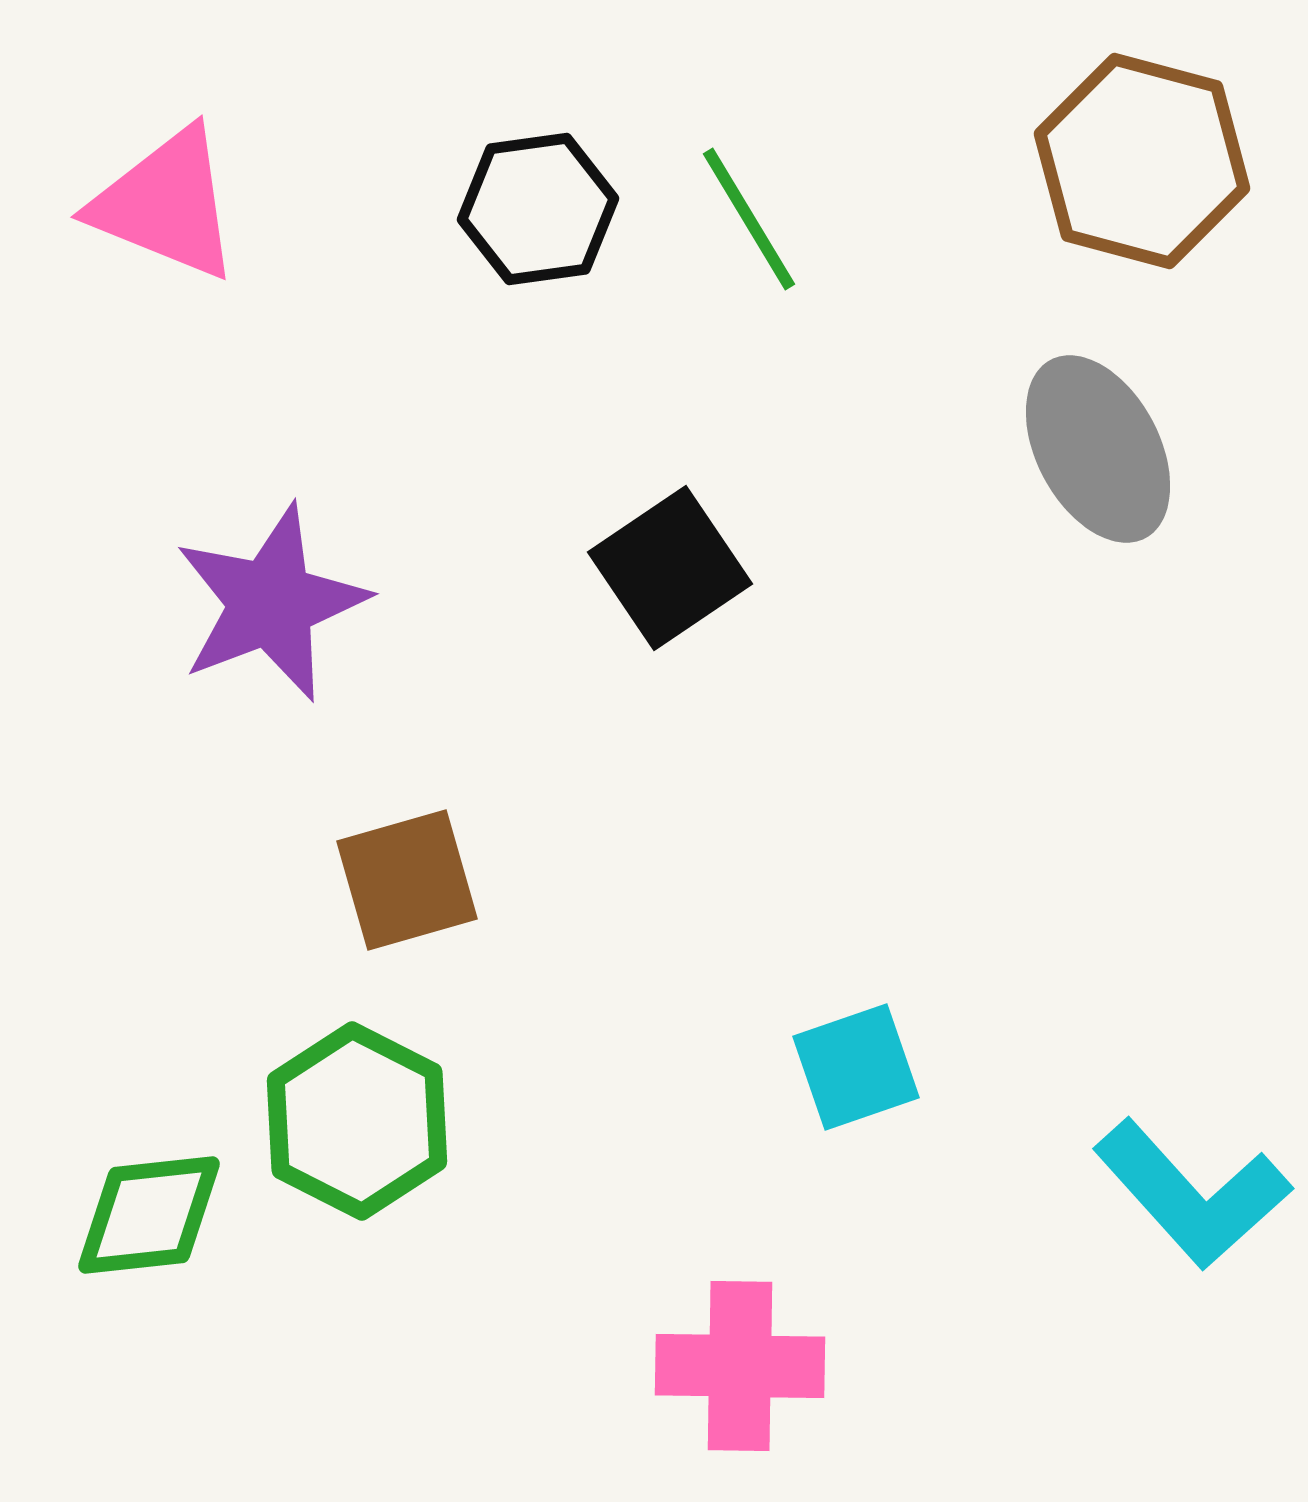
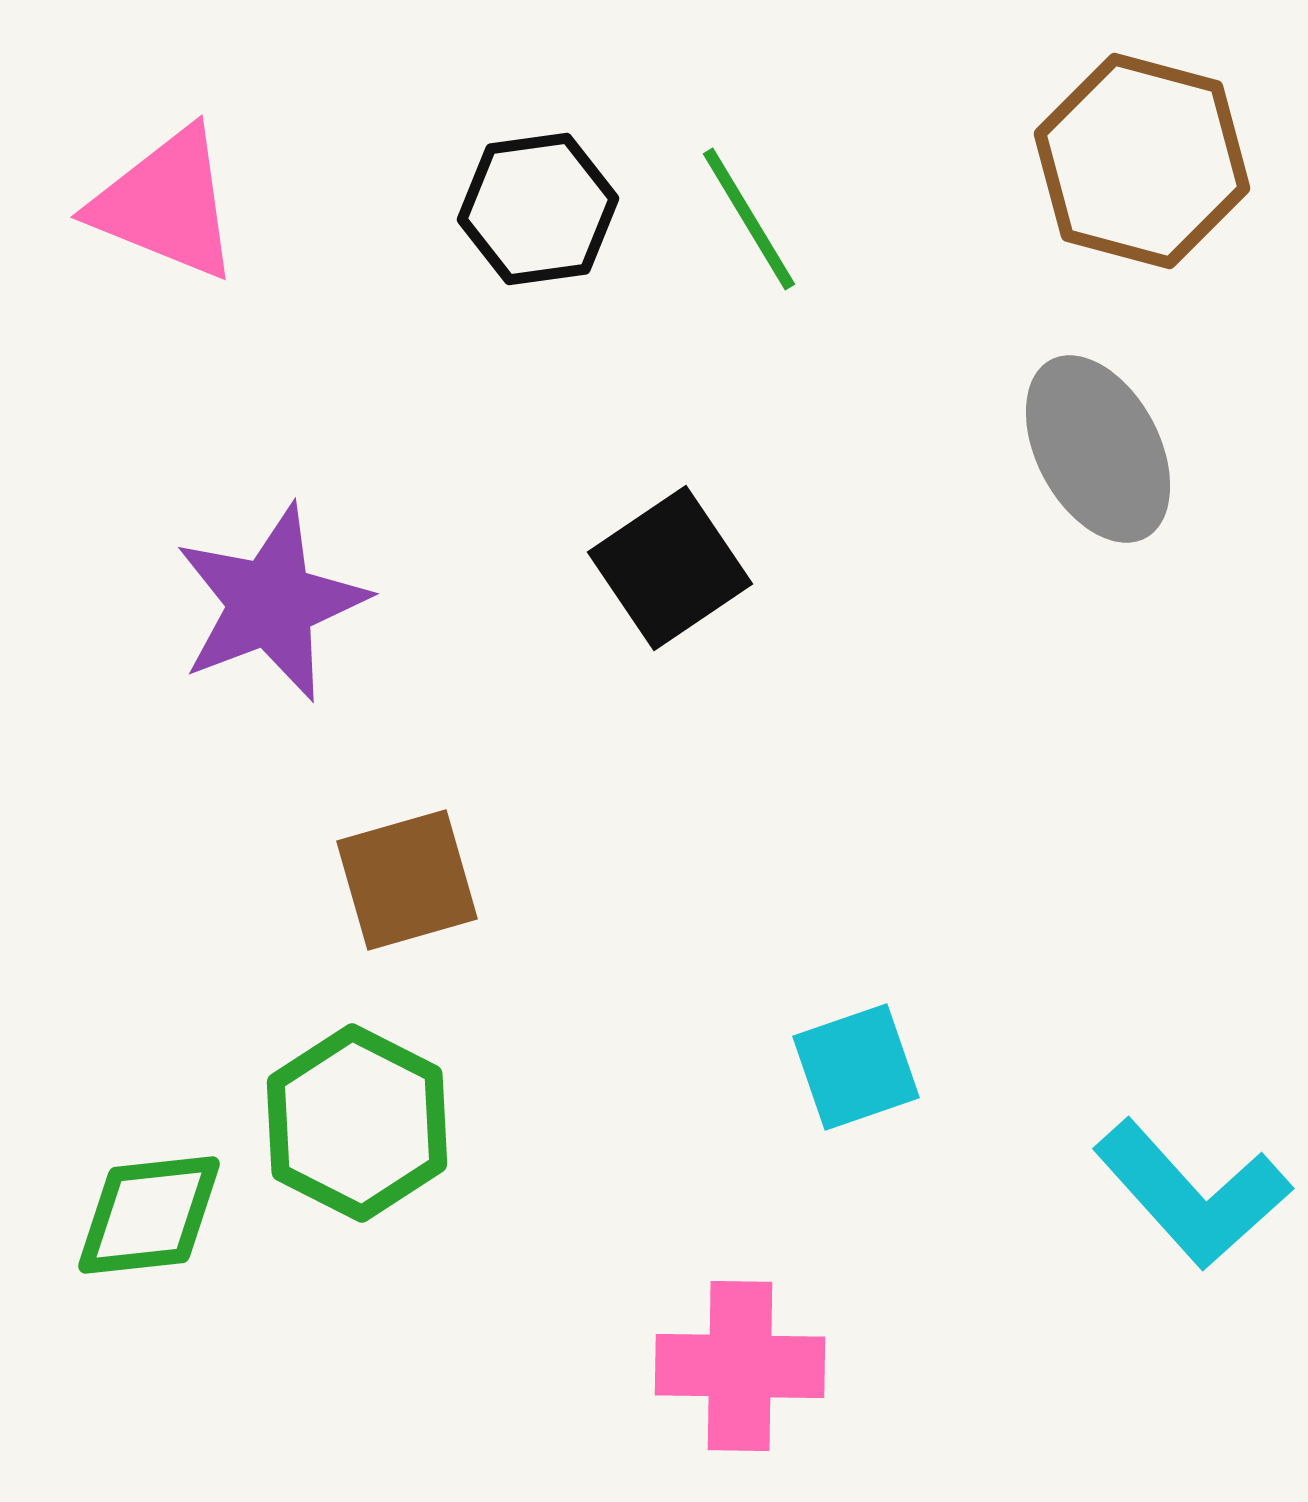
green hexagon: moved 2 px down
